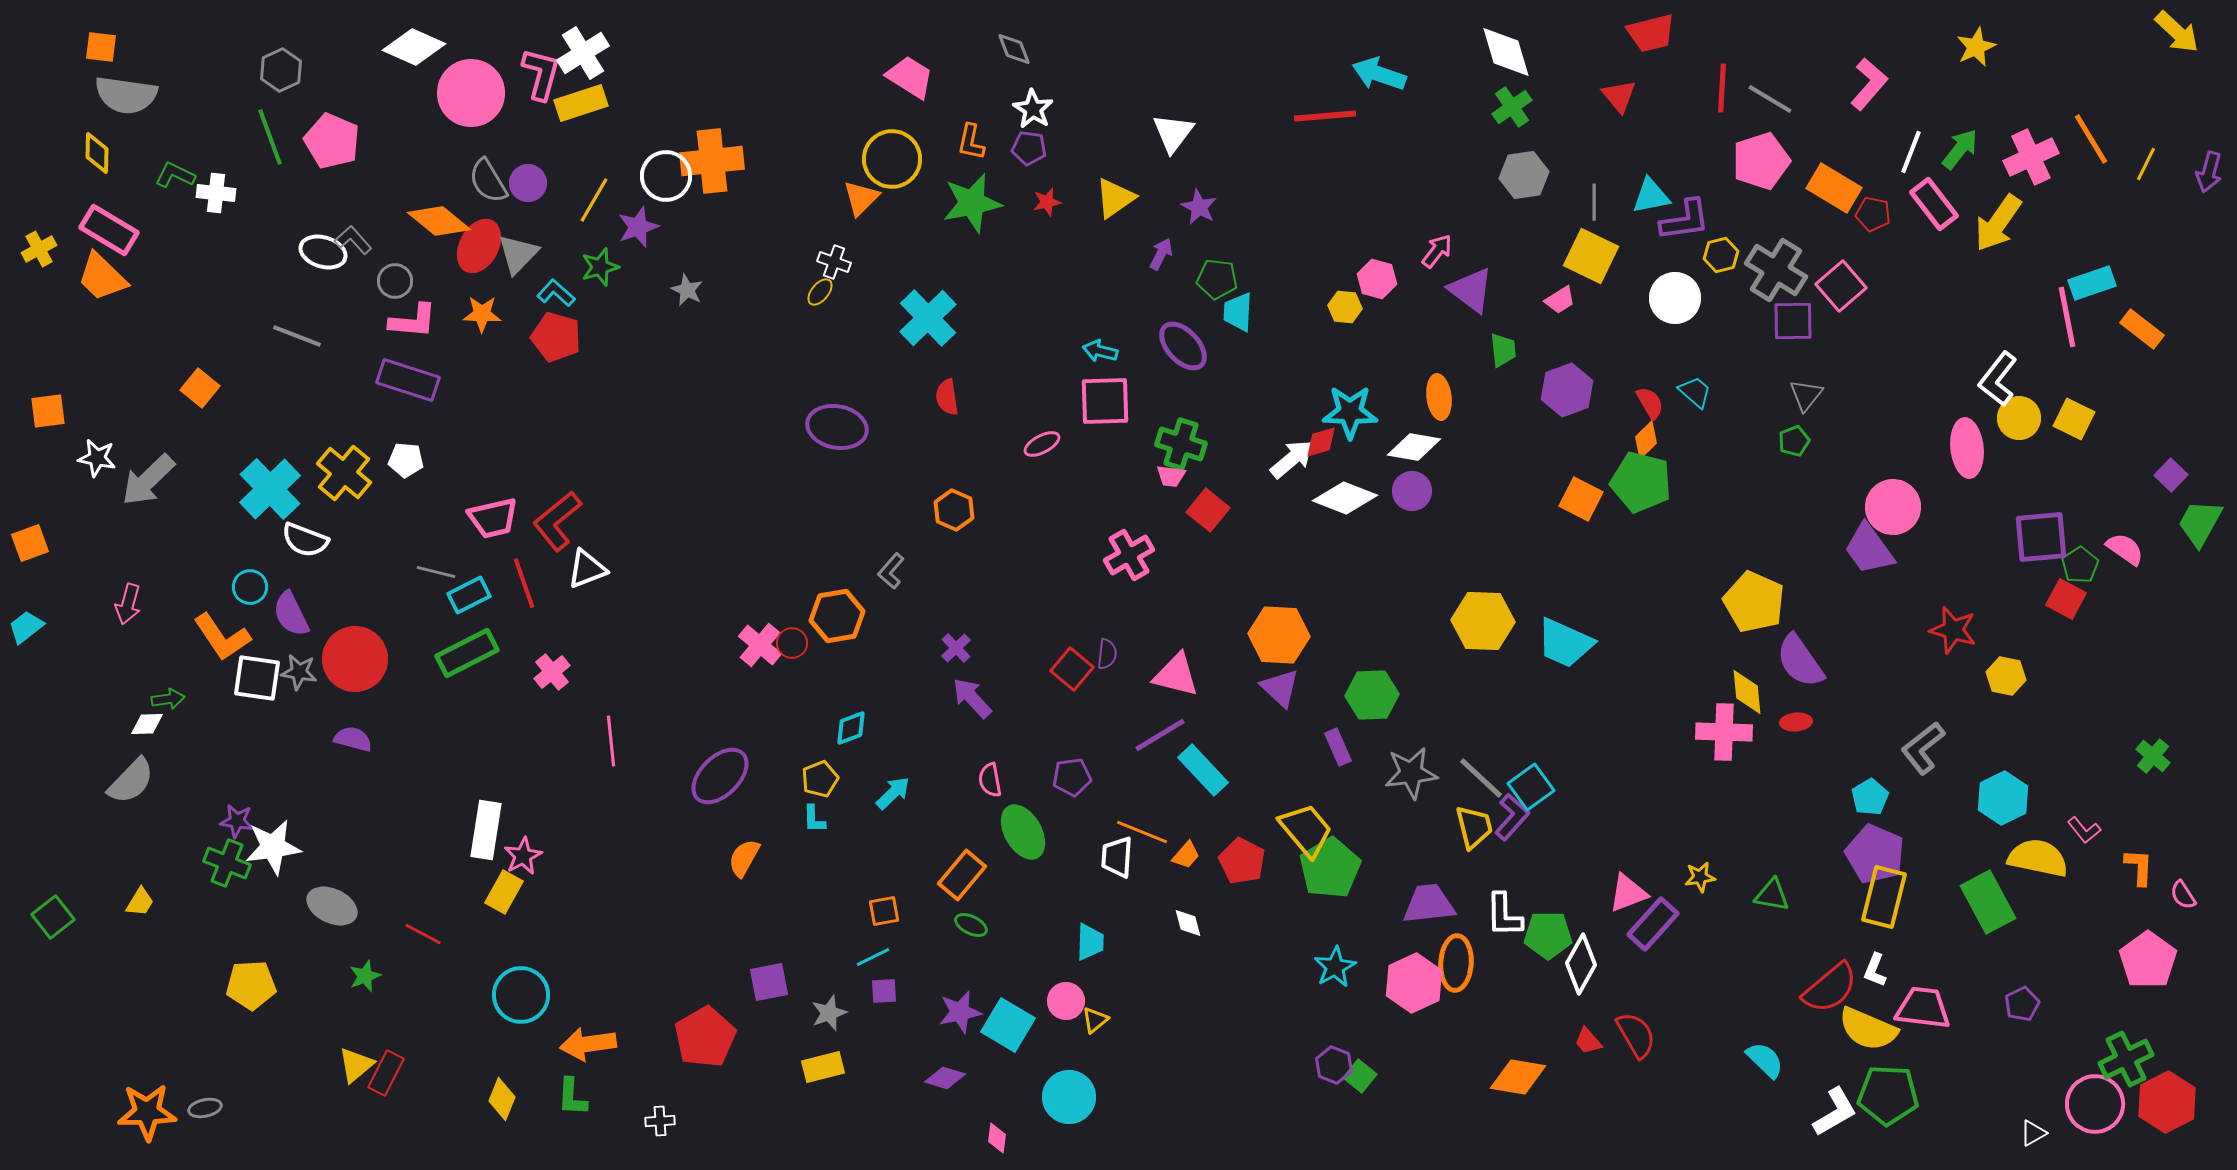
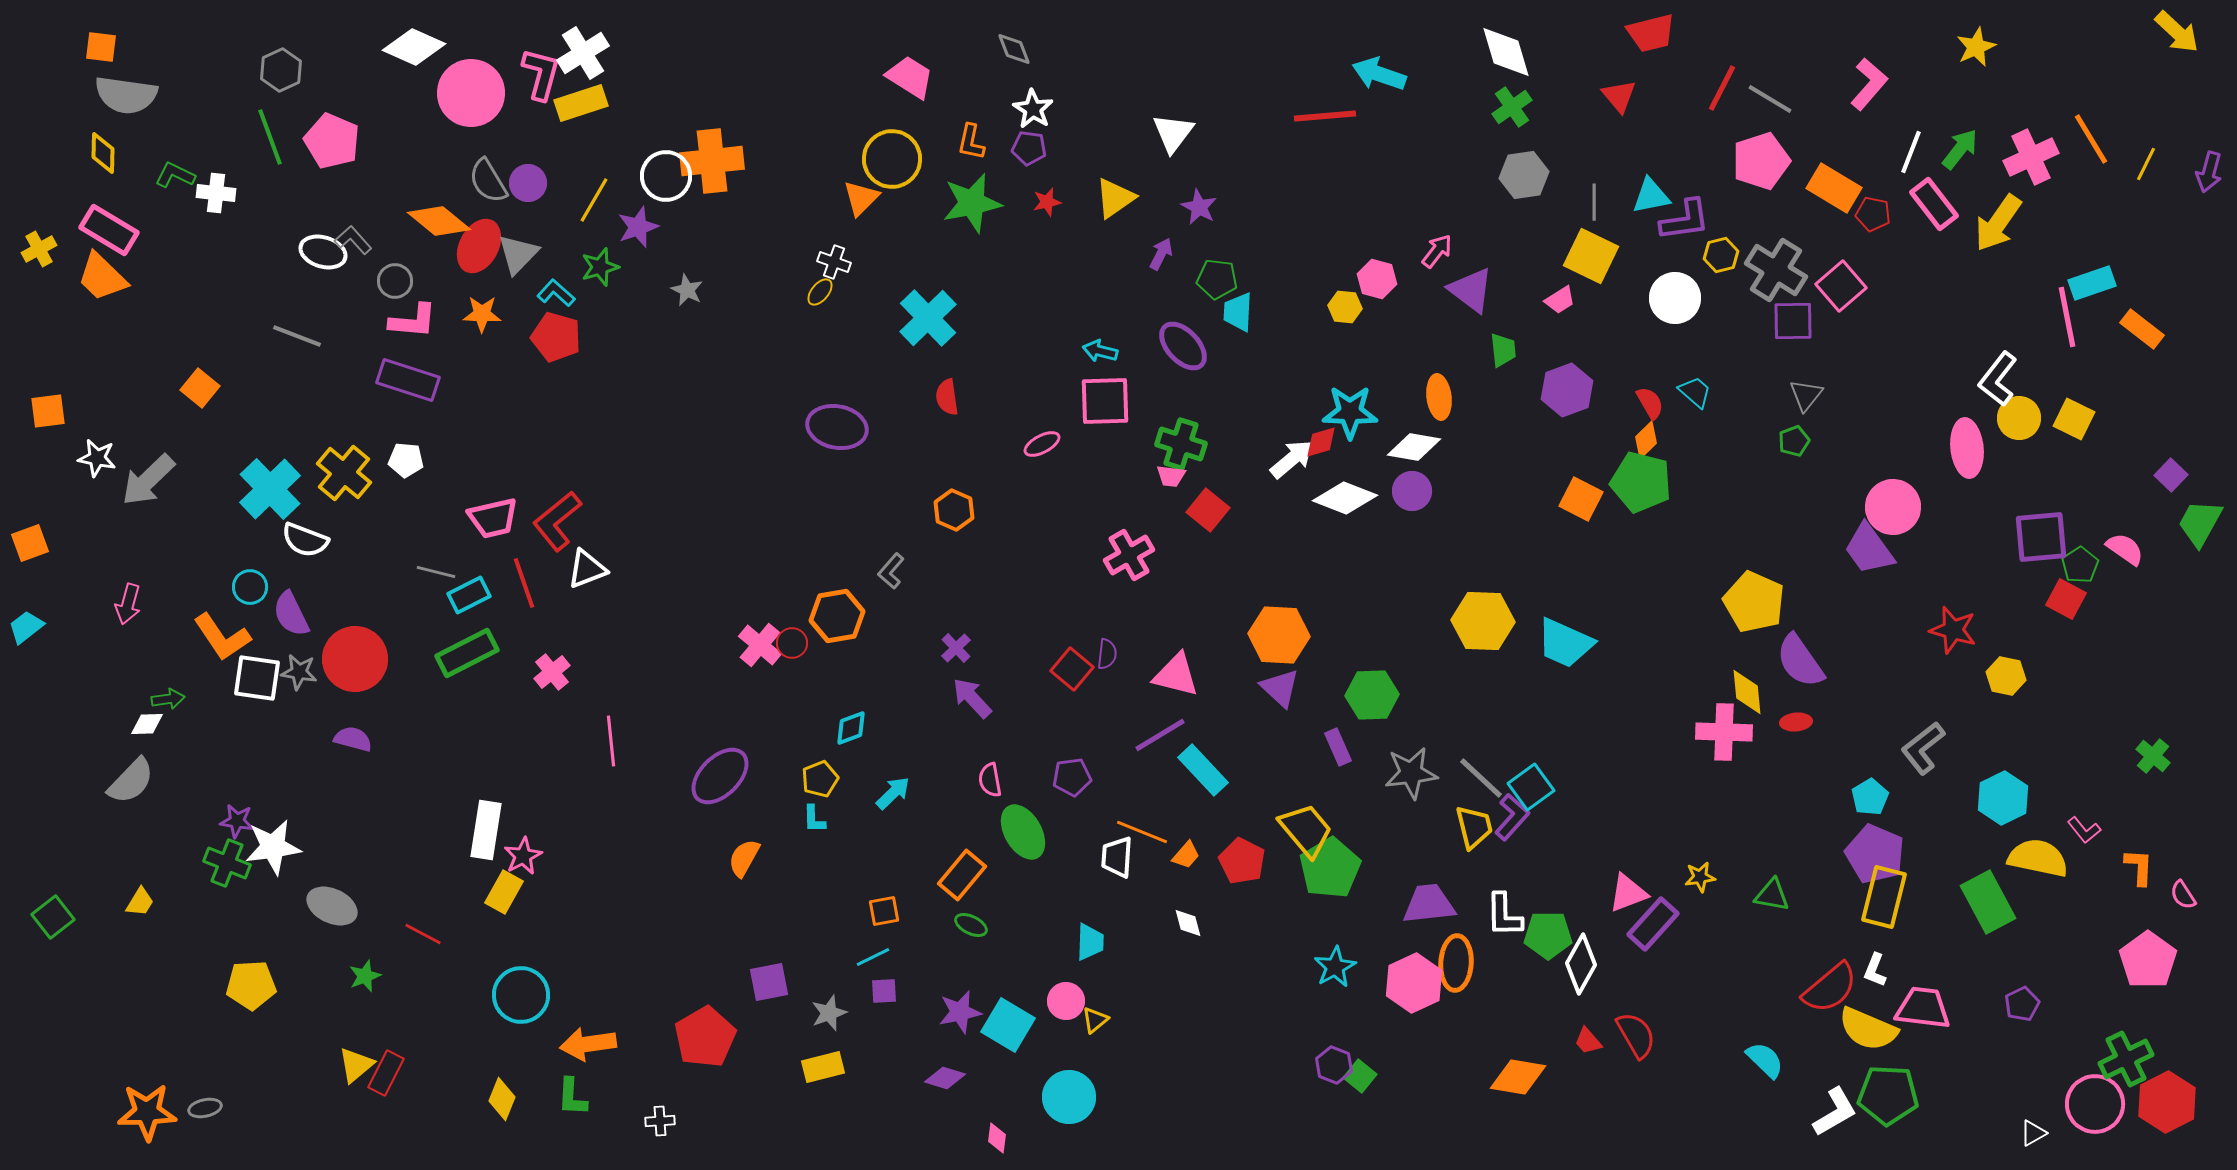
red line at (1722, 88): rotated 24 degrees clockwise
yellow diamond at (97, 153): moved 6 px right
